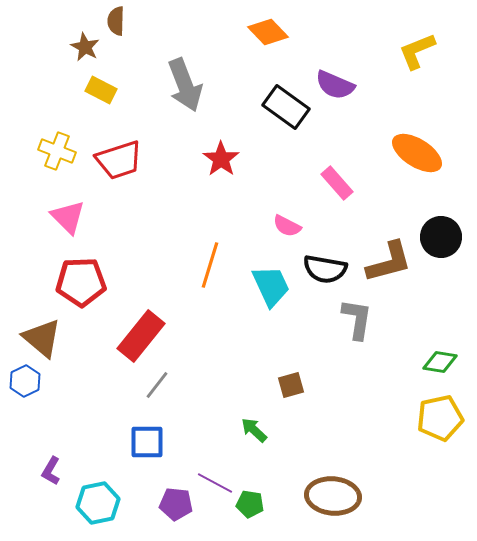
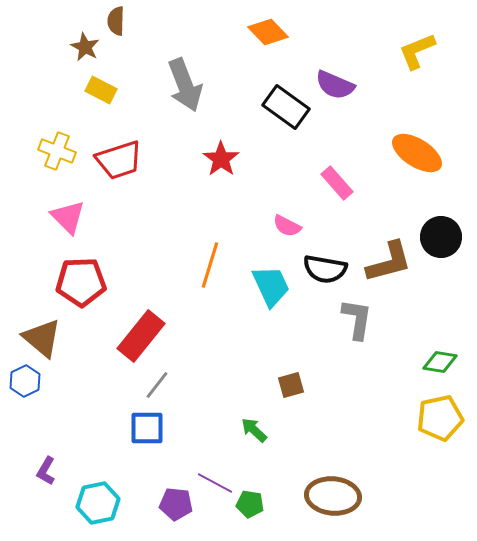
blue square: moved 14 px up
purple L-shape: moved 5 px left
